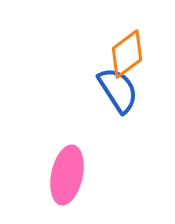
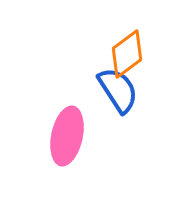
pink ellipse: moved 39 px up
